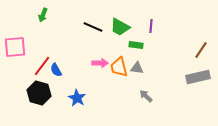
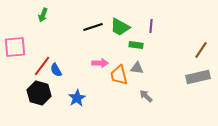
black line: rotated 42 degrees counterclockwise
orange trapezoid: moved 8 px down
blue star: rotated 12 degrees clockwise
